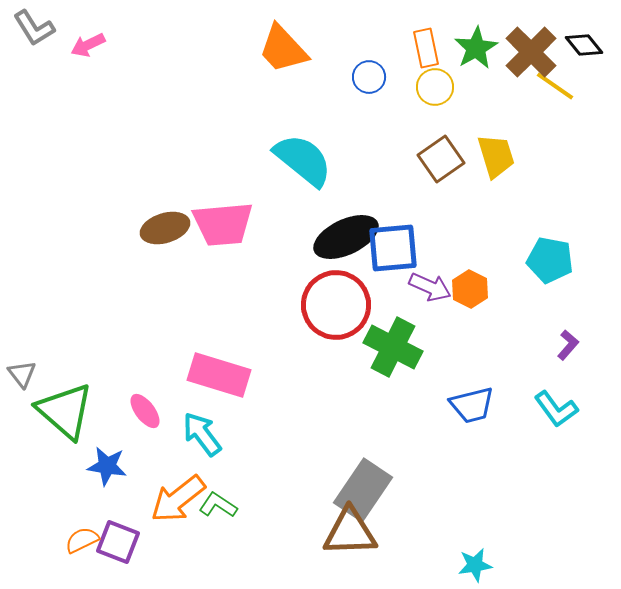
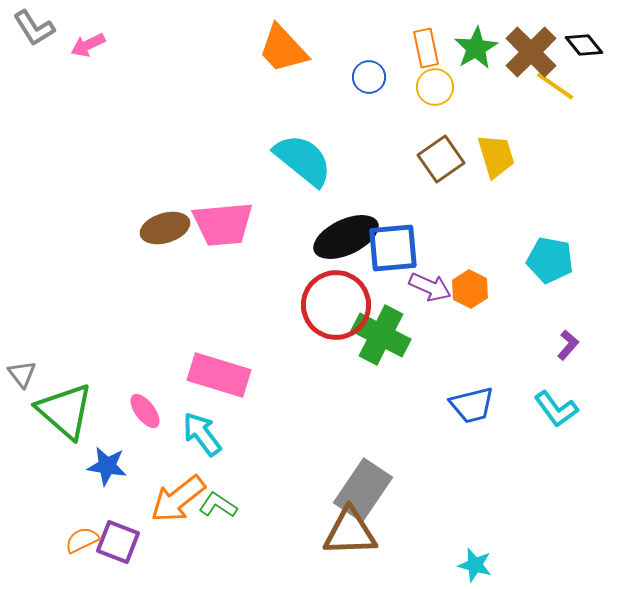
green cross: moved 12 px left, 12 px up
cyan star: rotated 24 degrees clockwise
